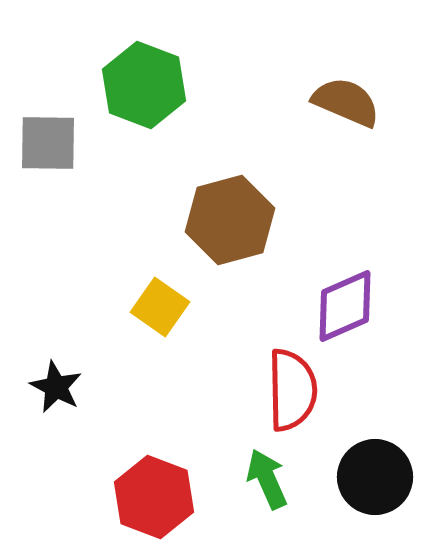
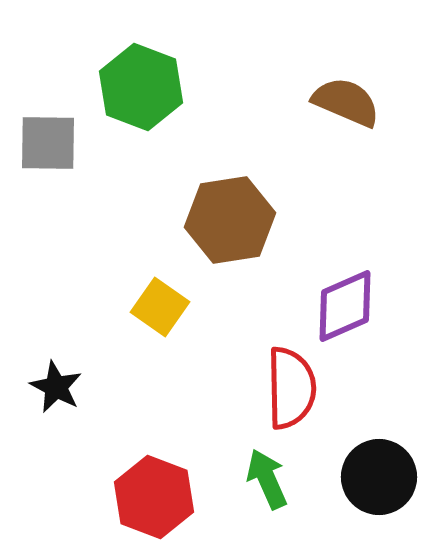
green hexagon: moved 3 px left, 2 px down
brown hexagon: rotated 6 degrees clockwise
red semicircle: moved 1 px left, 2 px up
black circle: moved 4 px right
